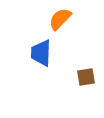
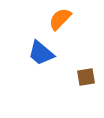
blue trapezoid: rotated 52 degrees counterclockwise
